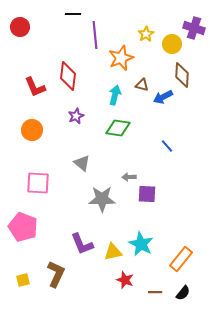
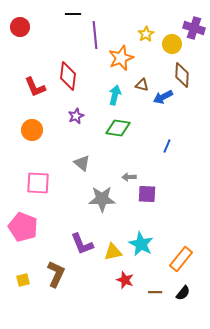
blue line: rotated 64 degrees clockwise
